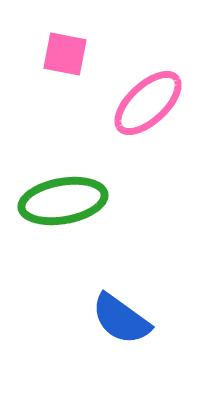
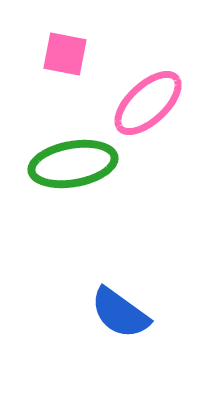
green ellipse: moved 10 px right, 37 px up
blue semicircle: moved 1 px left, 6 px up
